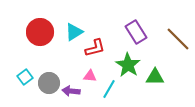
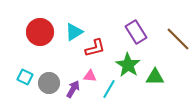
cyan square: rotated 28 degrees counterclockwise
purple arrow: moved 2 px right, 2 px up; rotated 114 degrees clockwise
